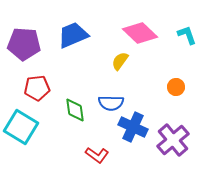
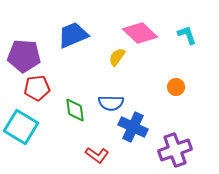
purple pentagon: moved 12 px down
yellow semicircle: moved 3 px left, 4 px up
purple cross: moved 2 px right, 10 px down; rotated 20 degrees clockwise
